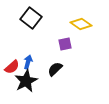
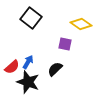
purple square: rotated 24 degrees clockwise
blue arrow: rotated 16 degrees clockwise
black star: moved 2 px right, 1 px down; rotated 25 degrees counterclockwise
